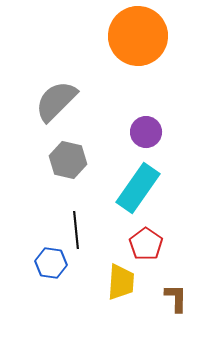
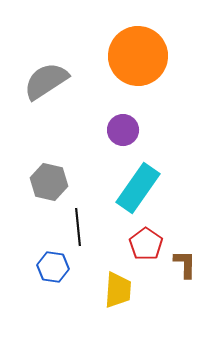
orange circle: moved 20 px down
gray semicircle: moved 10 px left, 20 px up; rotated 12 degrees clockwise
purple circle: moved 23 px left, 2 px up
gray hexagon: moved 19 px left, 22 px down
black line: moved 2 px right, 3 px up
blue hexagon: moved 2 px right, 4 px down
yellow trapezoid: moved 3 px left, 8 px down
brown L-shape: moved 9 px right, 34 px up
